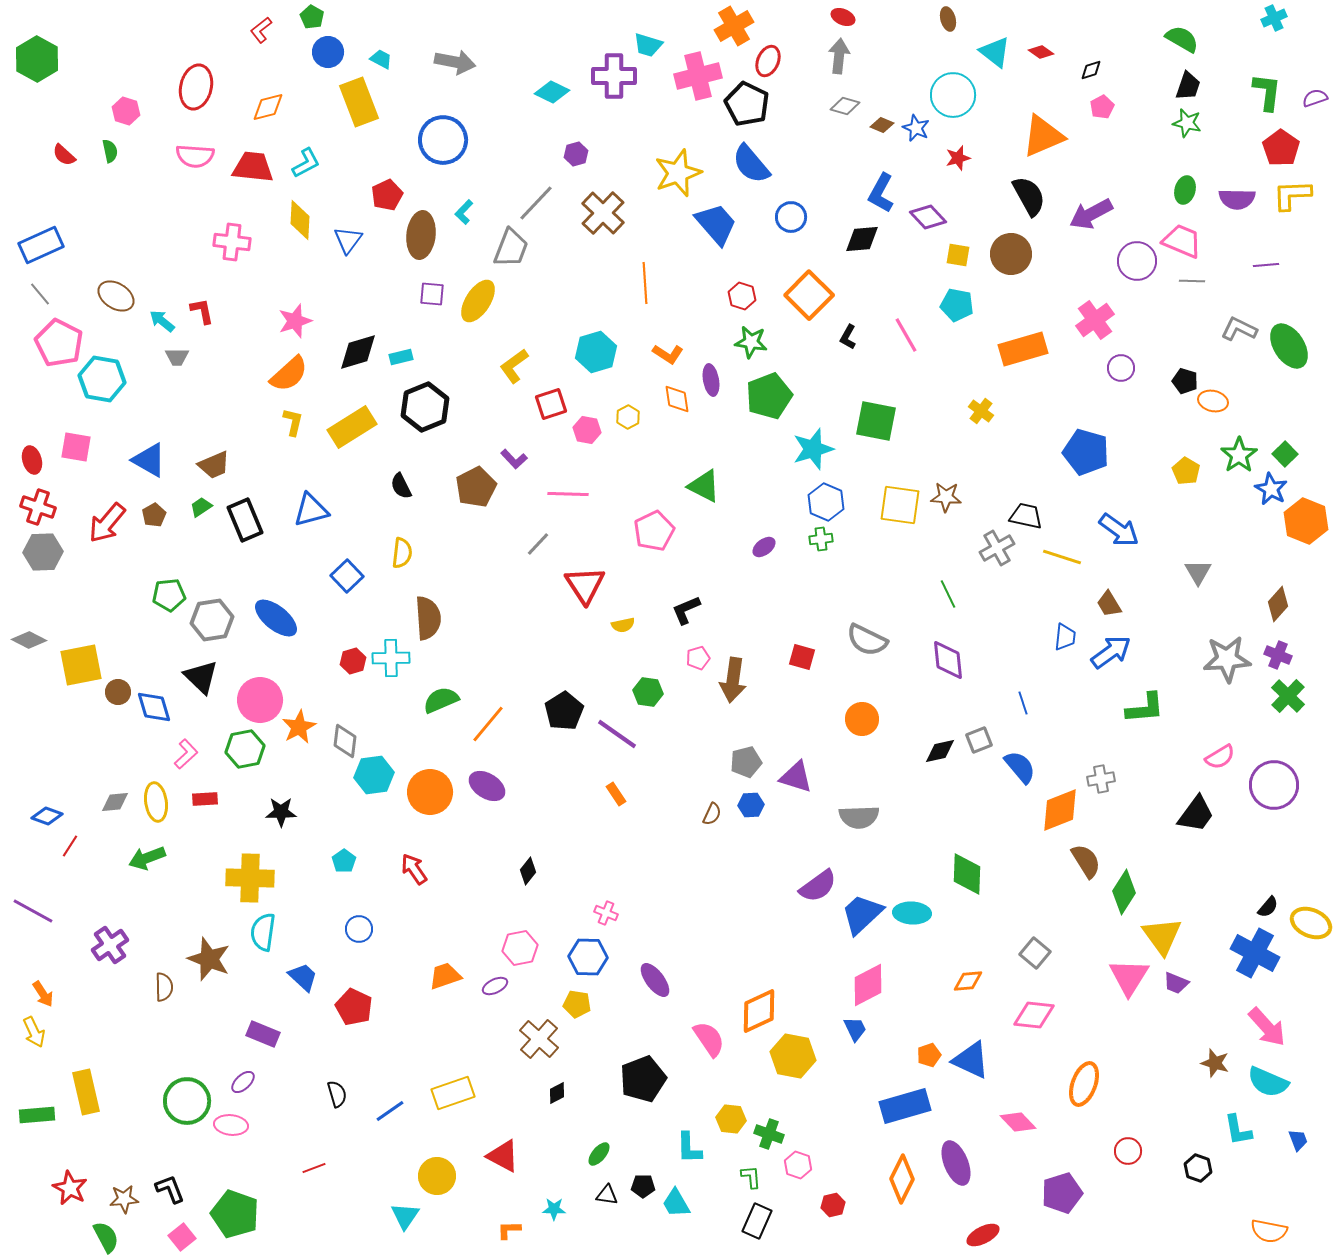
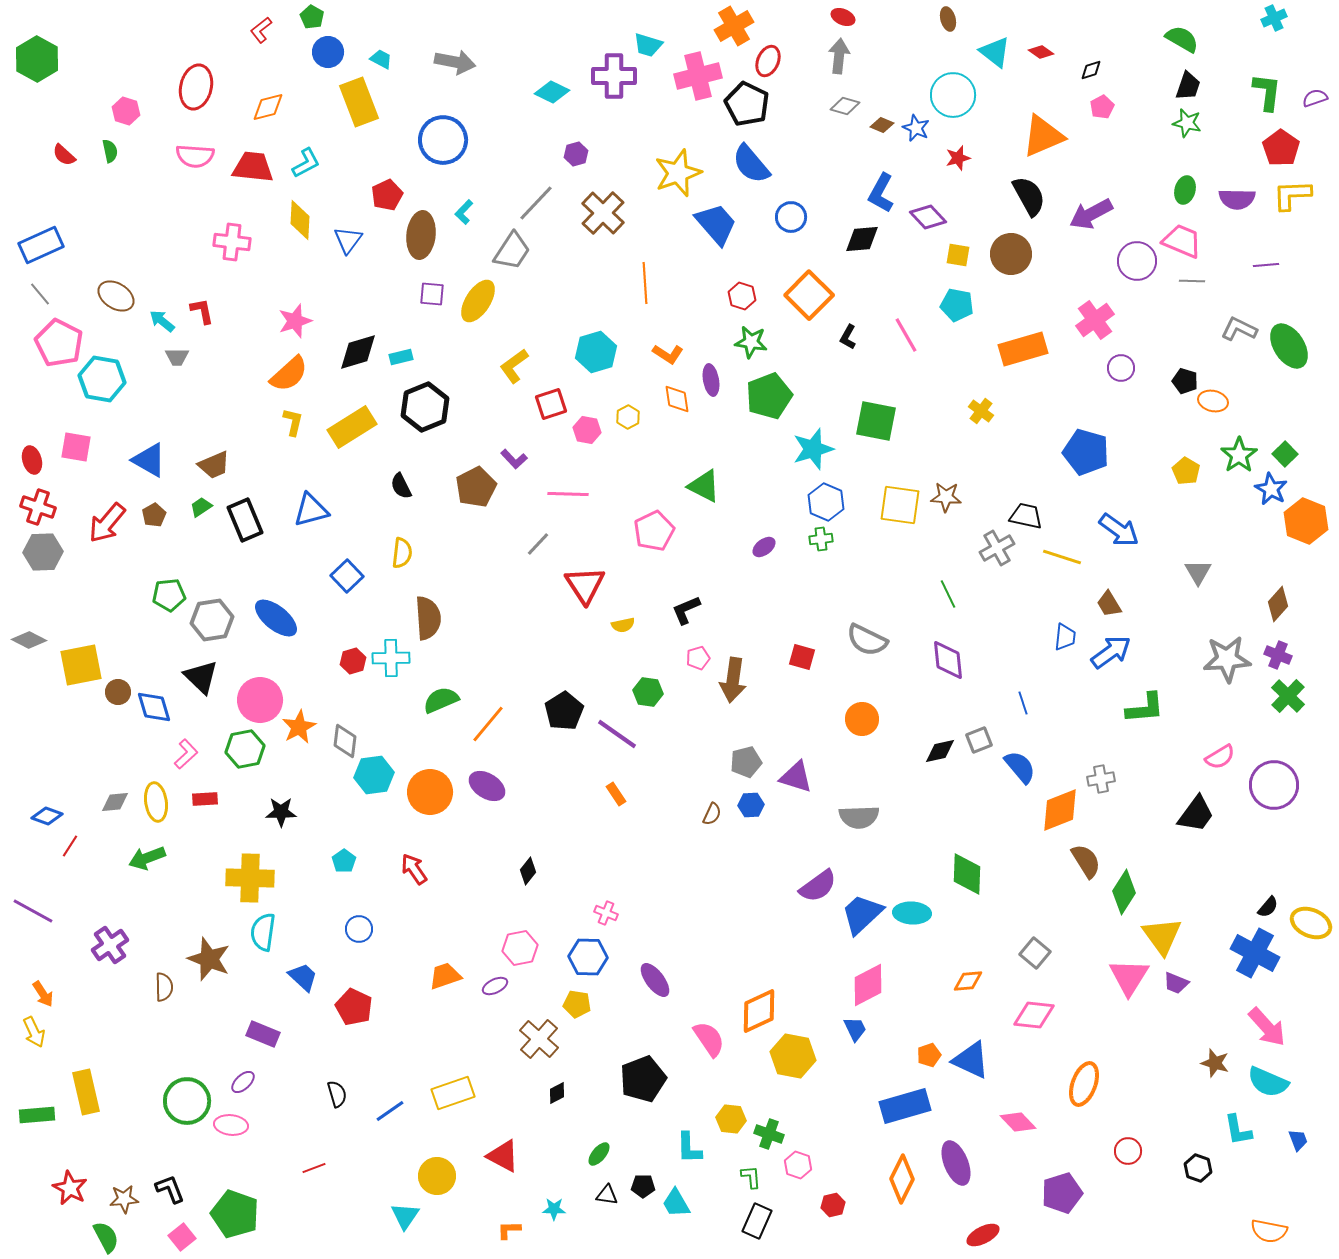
gray trapezoid at (511, 248): moved 1 px right, 3 px down; rotated 12 degrees clockwise
